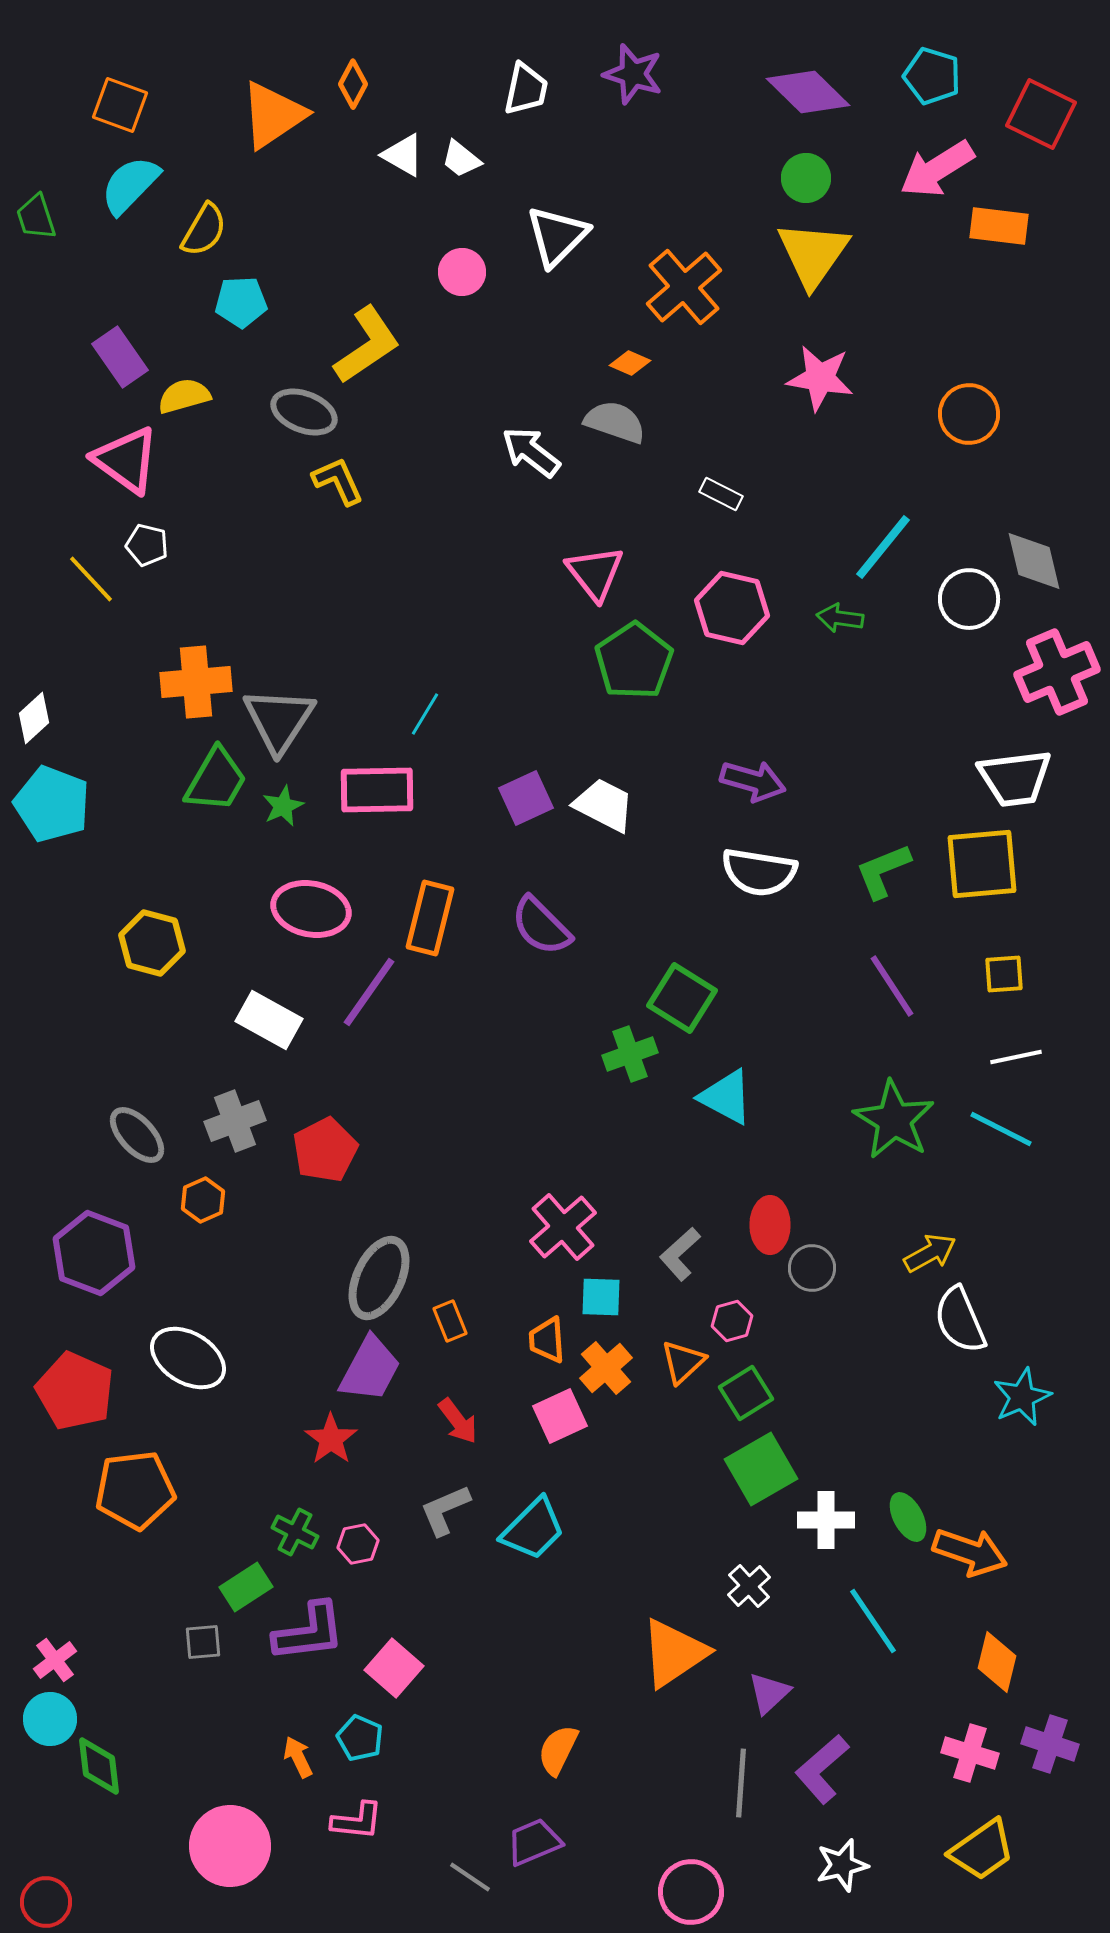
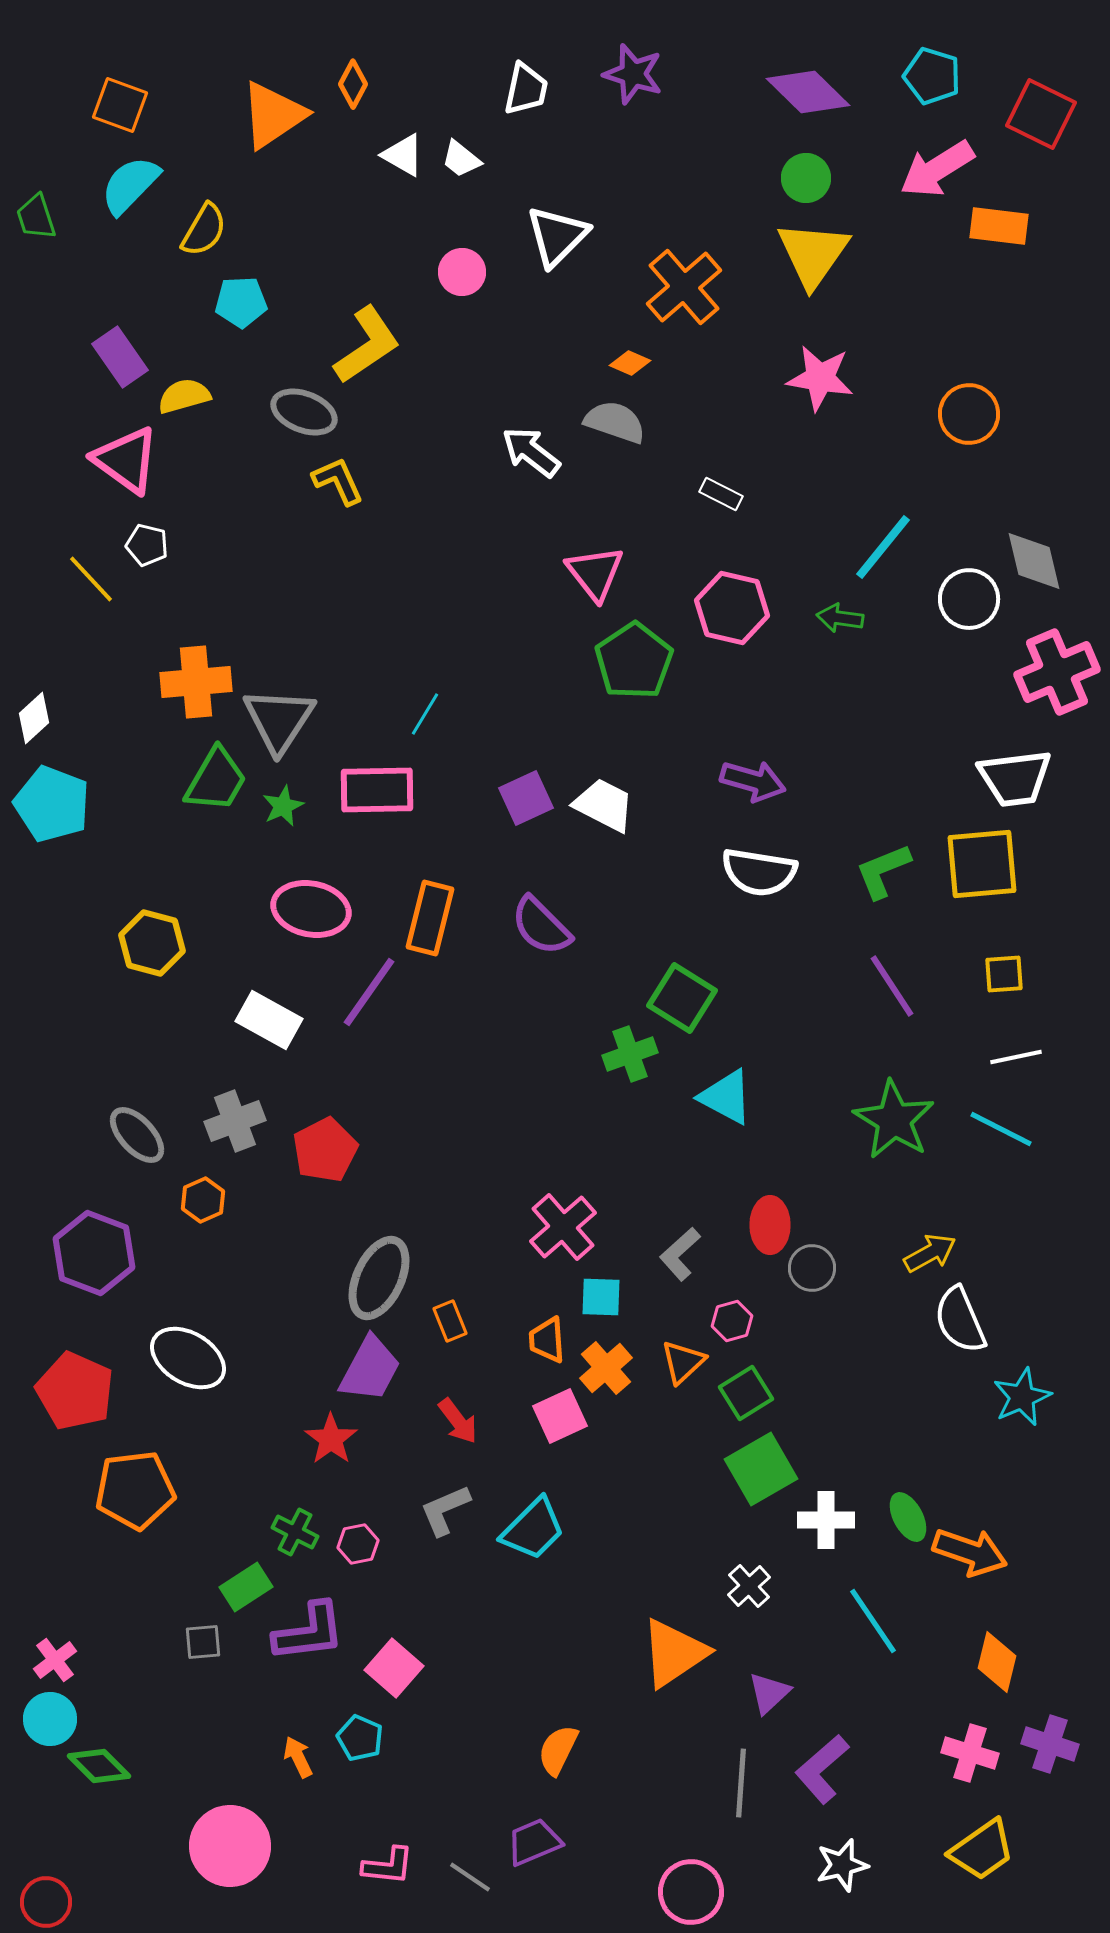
green diamond at (99, 1766): rotated 38 degrees counterclockwise
pink L-shape at (357, 1821): moved 31 px right, 45 px down
